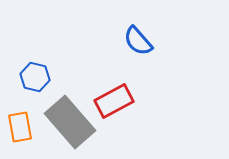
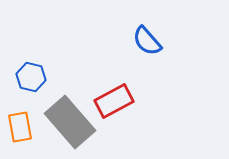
blue semicircle: moved 9 px right
blue hexagon: moved 4 px left
